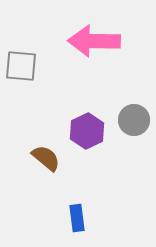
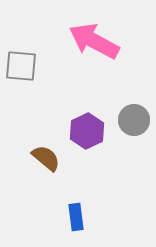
pink arrow: rotated 27 degrees clockwise
blue rectangle: moved 1 px left, 1 px up
